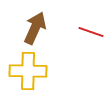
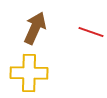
yellow cross: moved 1 px right, 2 px down
